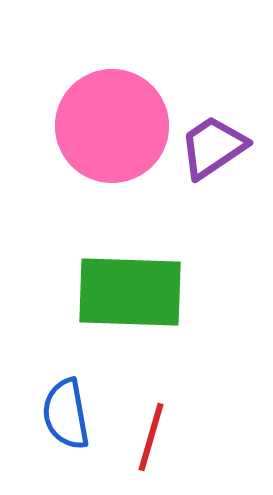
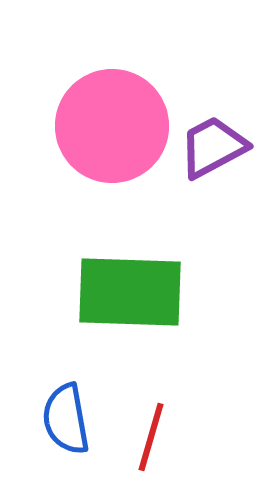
purple trapezoid: rotated 6 degrees clockwise
blue semicircle: moved 5 px down
